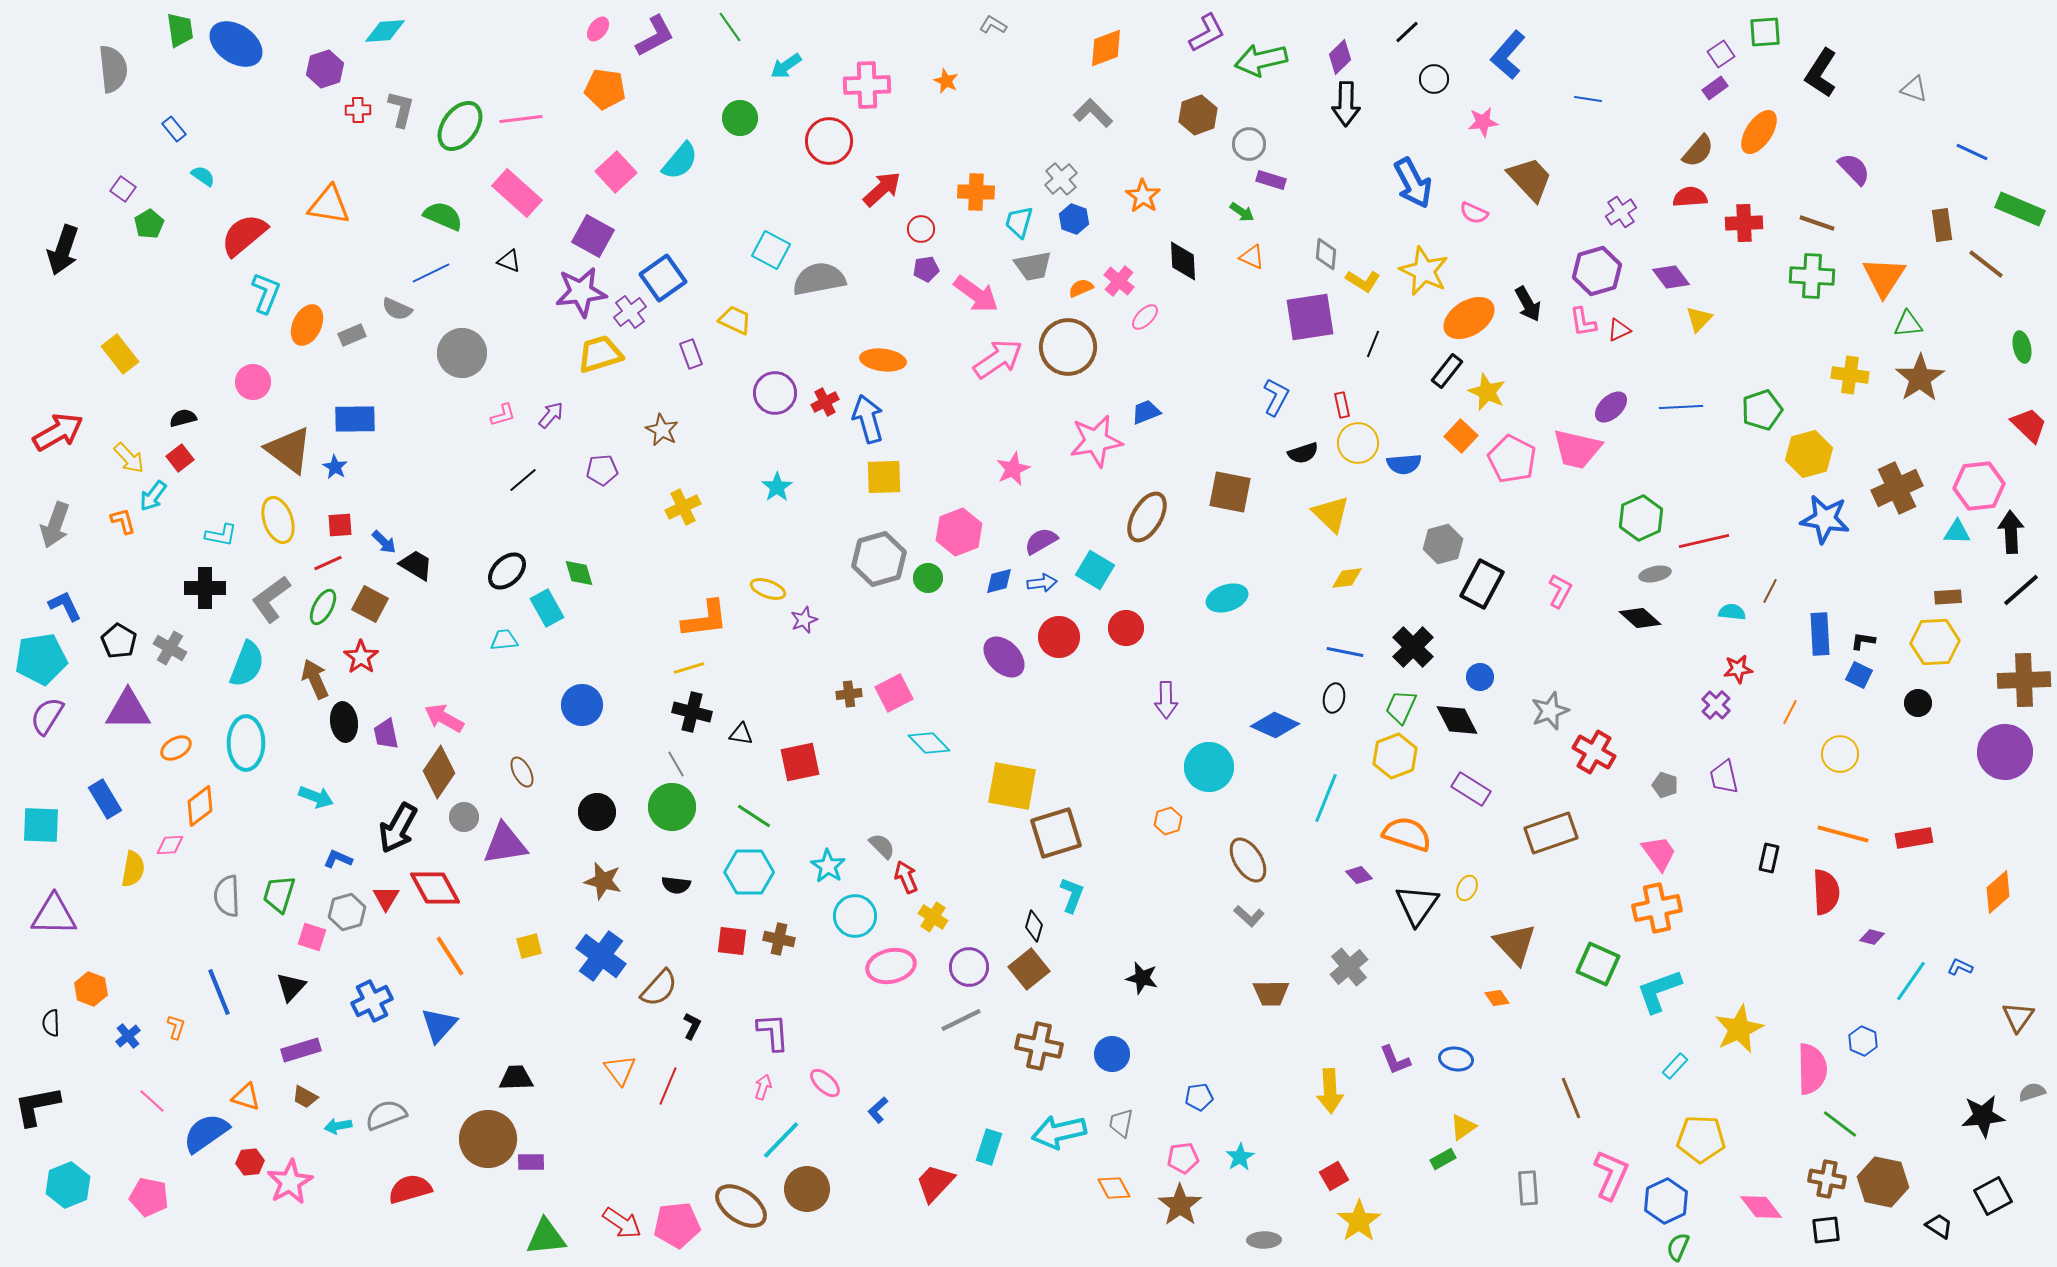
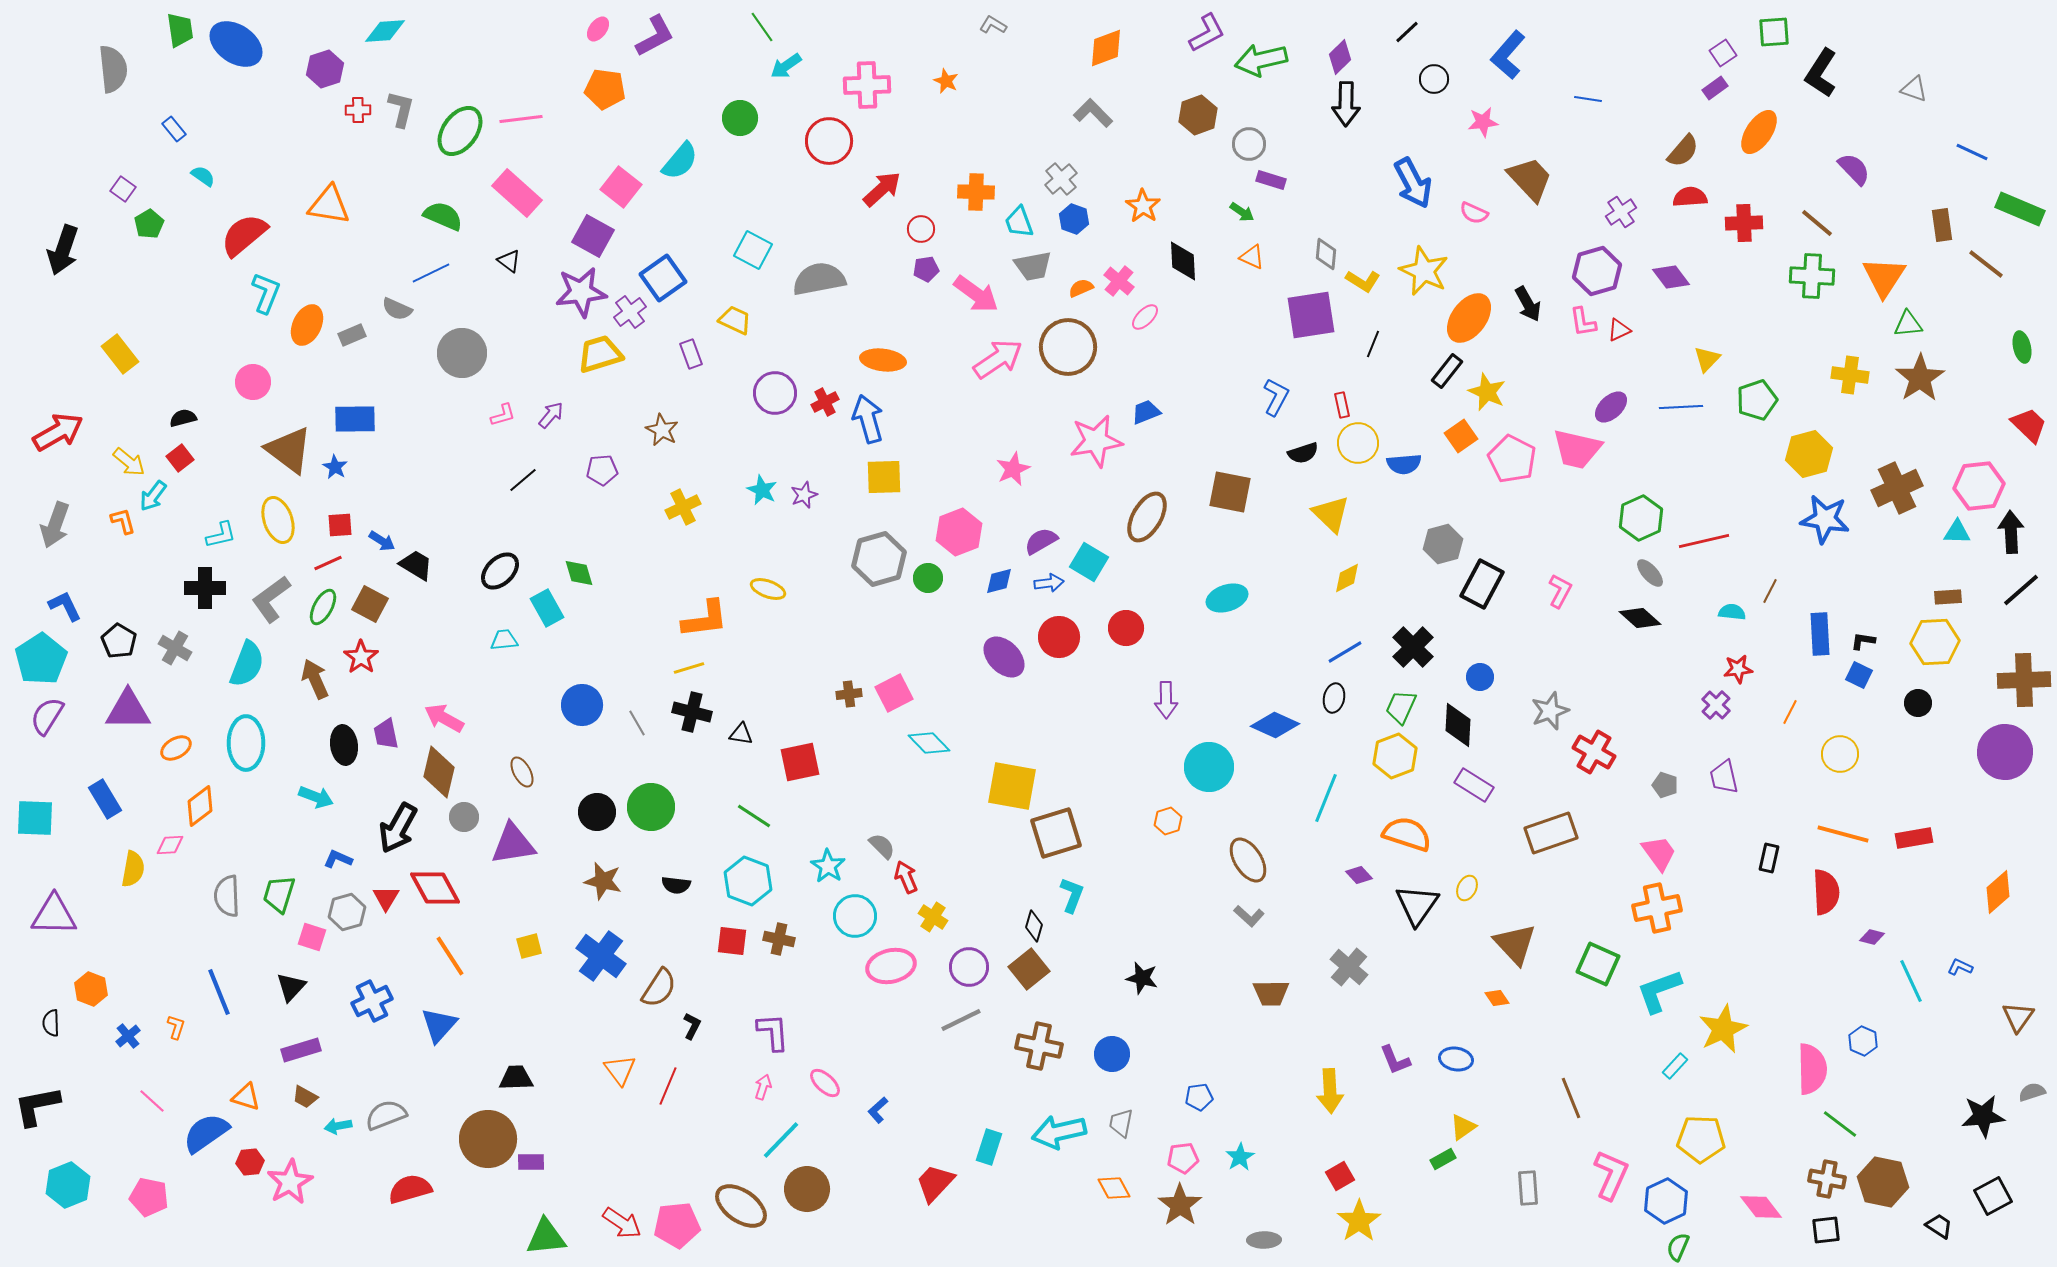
green line at (730, 27): moved 32 px right
green square at (1765, 32): moved 9 px right
purple square at (1721, 54): moved 2 px right, 1 px up
green ellipse at (460, 126): moved 5 px down
brown semicircle at (1698, 151): moved 15 px left
pink square at (616, 172): moved 5 px right, 15 px down; rotated 9 degrees counterclockwise
orange star at (1143, 196): moved 10 px down
cyan trapezoid at (1019, 222): rotated 36 degrees counterclockwise
brown line at (1817, 223): rotated 21 degrees clockwise
cyan square at (771, 250): moved 18 px left
black triangle at (509, 261): rotated 15 degrees clockwise
purple square at (1310, 317): moved 1 px right, 2 px up
orange ellipse at (1469, 318): rotated 21 degrees counterclockwise
yellow triangle at (1699, 319): moved 8 px right, 40 px down
green pentagon at (1762, 410): moved 5 px left, 10 px up
orange square at (1461, 436): rotated 12 degrees clockwise
yellow arrow at (129, 458): moved 4 px down; rotated 8 degrees counterclockwise
cyan star at (777, 487): moved 15 px left, 3 px down; rotated 12 degrees counterclockwise
cyan L-shape at (221, 535): rotated 24 degrees counterclockwise
blue arrow at (384, 542): moved 2 px left, 1 px up; rotated 12 degrees counterclockwise
cyan square at (1095, 570): moved 6 px left, 8 px up
black ellipse at (507, 571): moved 7 px left
gray ellipse at (1655, 574): moved 5 px left, 1 px up; rotated 60 degrees clockwise
yellow diamond at (1347, 578): rotated 20 degrees counterclockwise
blue arrow at (1042, 583): moved 7 px right
purple star at (804, 620): moved 125 px up
gray cross at (170, 648): moved 5 px right
blue line at (1345, 652): rotated 42 degrees counterclockwise
cyan pentagon at (41, 659): rotated 24 degrees counterclockwise
black diamond at (1457, 720): moved 1 px right, 5 px down; rotated 30 degrees clockwise
black ellipse at (344, 722): moved 23 px down
gray line at (676, 764): moved 39 px left, 41 px up
brown diamond at (439, 772): rotated 21 degrees counterclockwise
purple rectangle at (1471, 789): moved 3 px right, 4 px up
green circle at (672, 807): moved 21 px left
cyan square at (41, 825): moved 6 px left, 7 px up
purple triangle at (505, 844): moved 8 px right
cyan hexagon at (749, 872): moved 1 px left, 9 px down; rotated 21 degrees clockwise
gray cross at (1349, 967): rotated 9 degrees counterclockwise
cyan line at (1911, 981): rotated 60 degrees counterclockwise
brown semicircle at (659, 988): rotated 9 degrees counterclockwise
yellow star at (1739, 1029): moved 16 px left
red square at (1334, 1176): moved 6 px right
